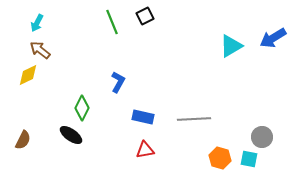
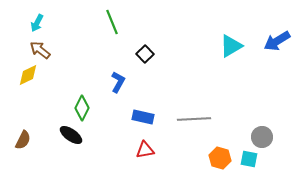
black square: moved 38 px down; rotated 18 degrees counterclockwise
blue arrow: moved 4 px right, 3 px down
